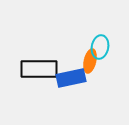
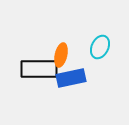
cyan ellipse: rotated 15 degrees clockwise
orange ellipse: moved 29 px left, 6 px up
